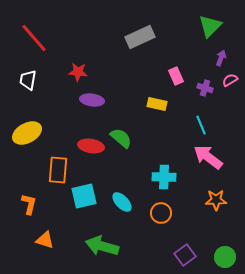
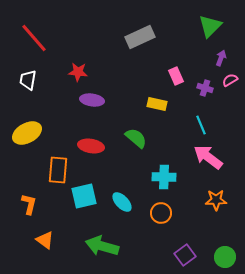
green semicircle: moved 15 px right
orange triangle: rotated 18 degrees clockwise
